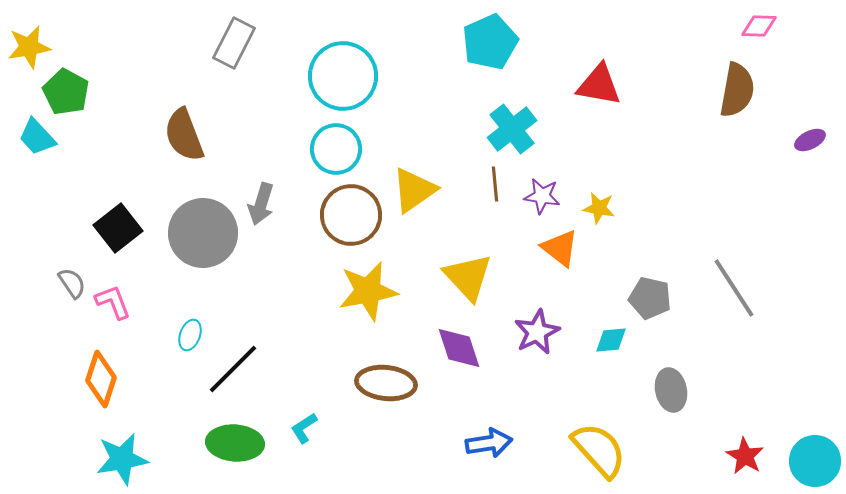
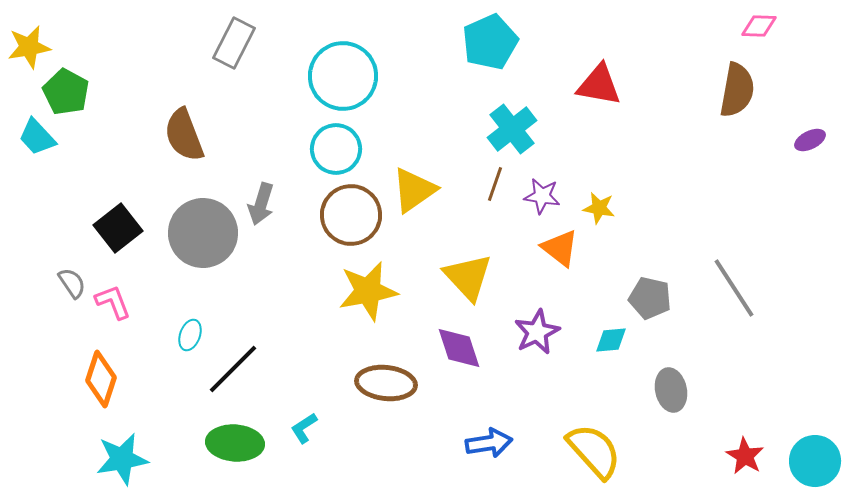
brown line at (495, 184): rotated 24 degrees clockwise
yellow semicircle at (599, 450): moved 5 px left, 1 px down
